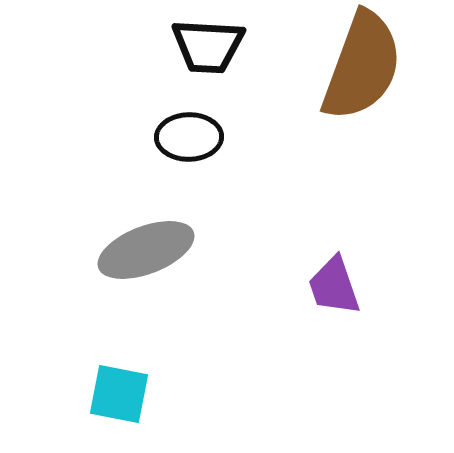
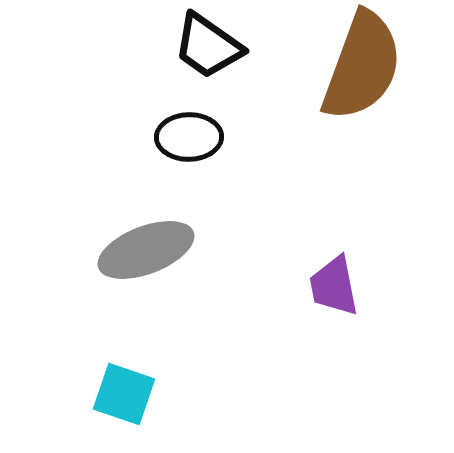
black trapezoid: rotated 32 degrees clockwise
purple trapezoid: rotated 8 degrees clockwise
cyan square: moved 5 px right; rotated 8 degrees clockwise
